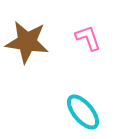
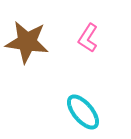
pink L-shape: rotated 128 degrees counterclockwise
